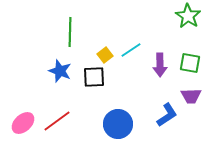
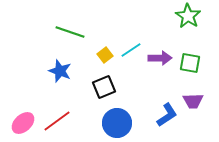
green line: rotated 72 degrees counterclockwise
purple arrow: moved 7 px up; rotated 90 degrees counterclockwise
black square: moved 10 px right, 10 px down; rotated 20 degrees counterclockwise
purple trapezoid: moved 2 px right, 5 px down
blue circle: moved 1 px left, 1 px up
